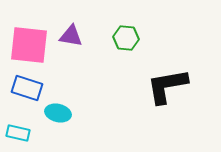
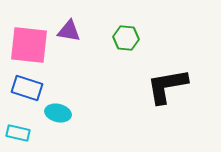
purple triangle: moved 2 px left, 5 px up
